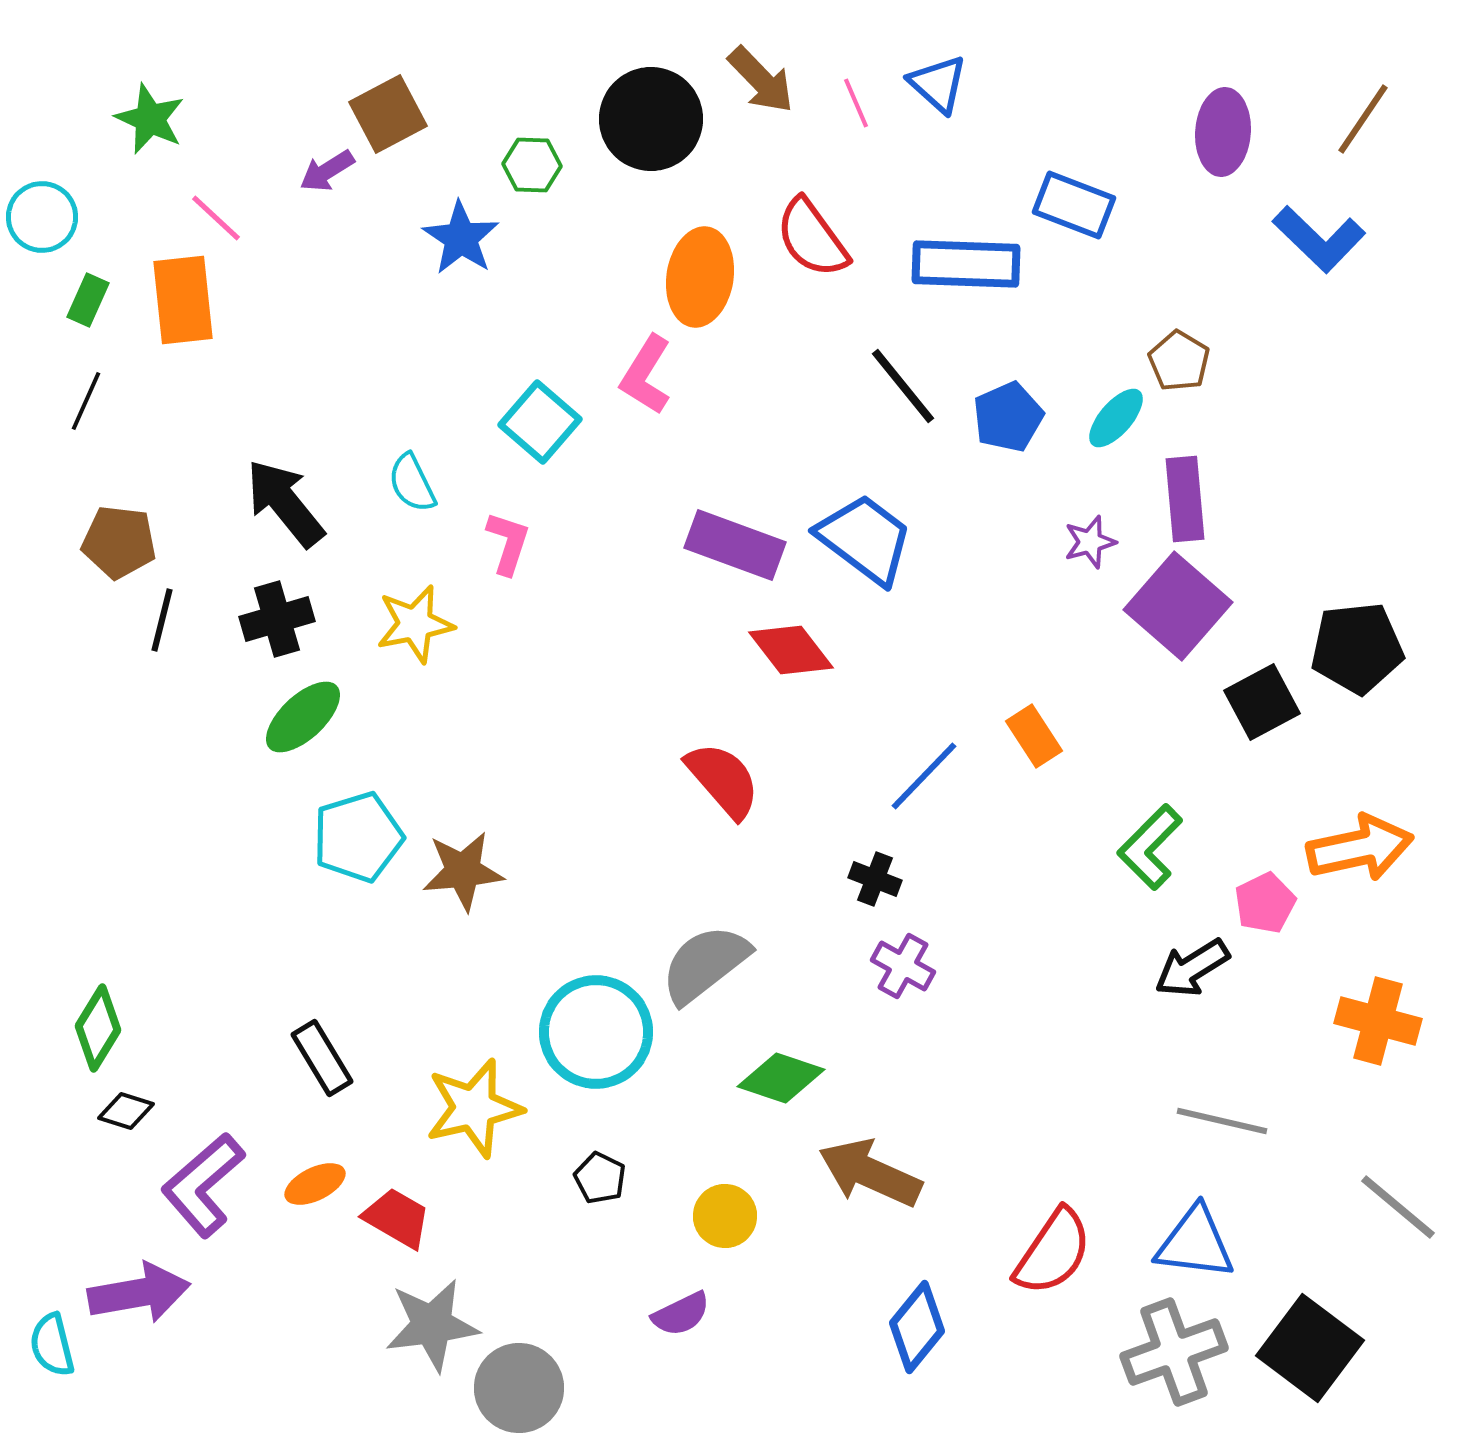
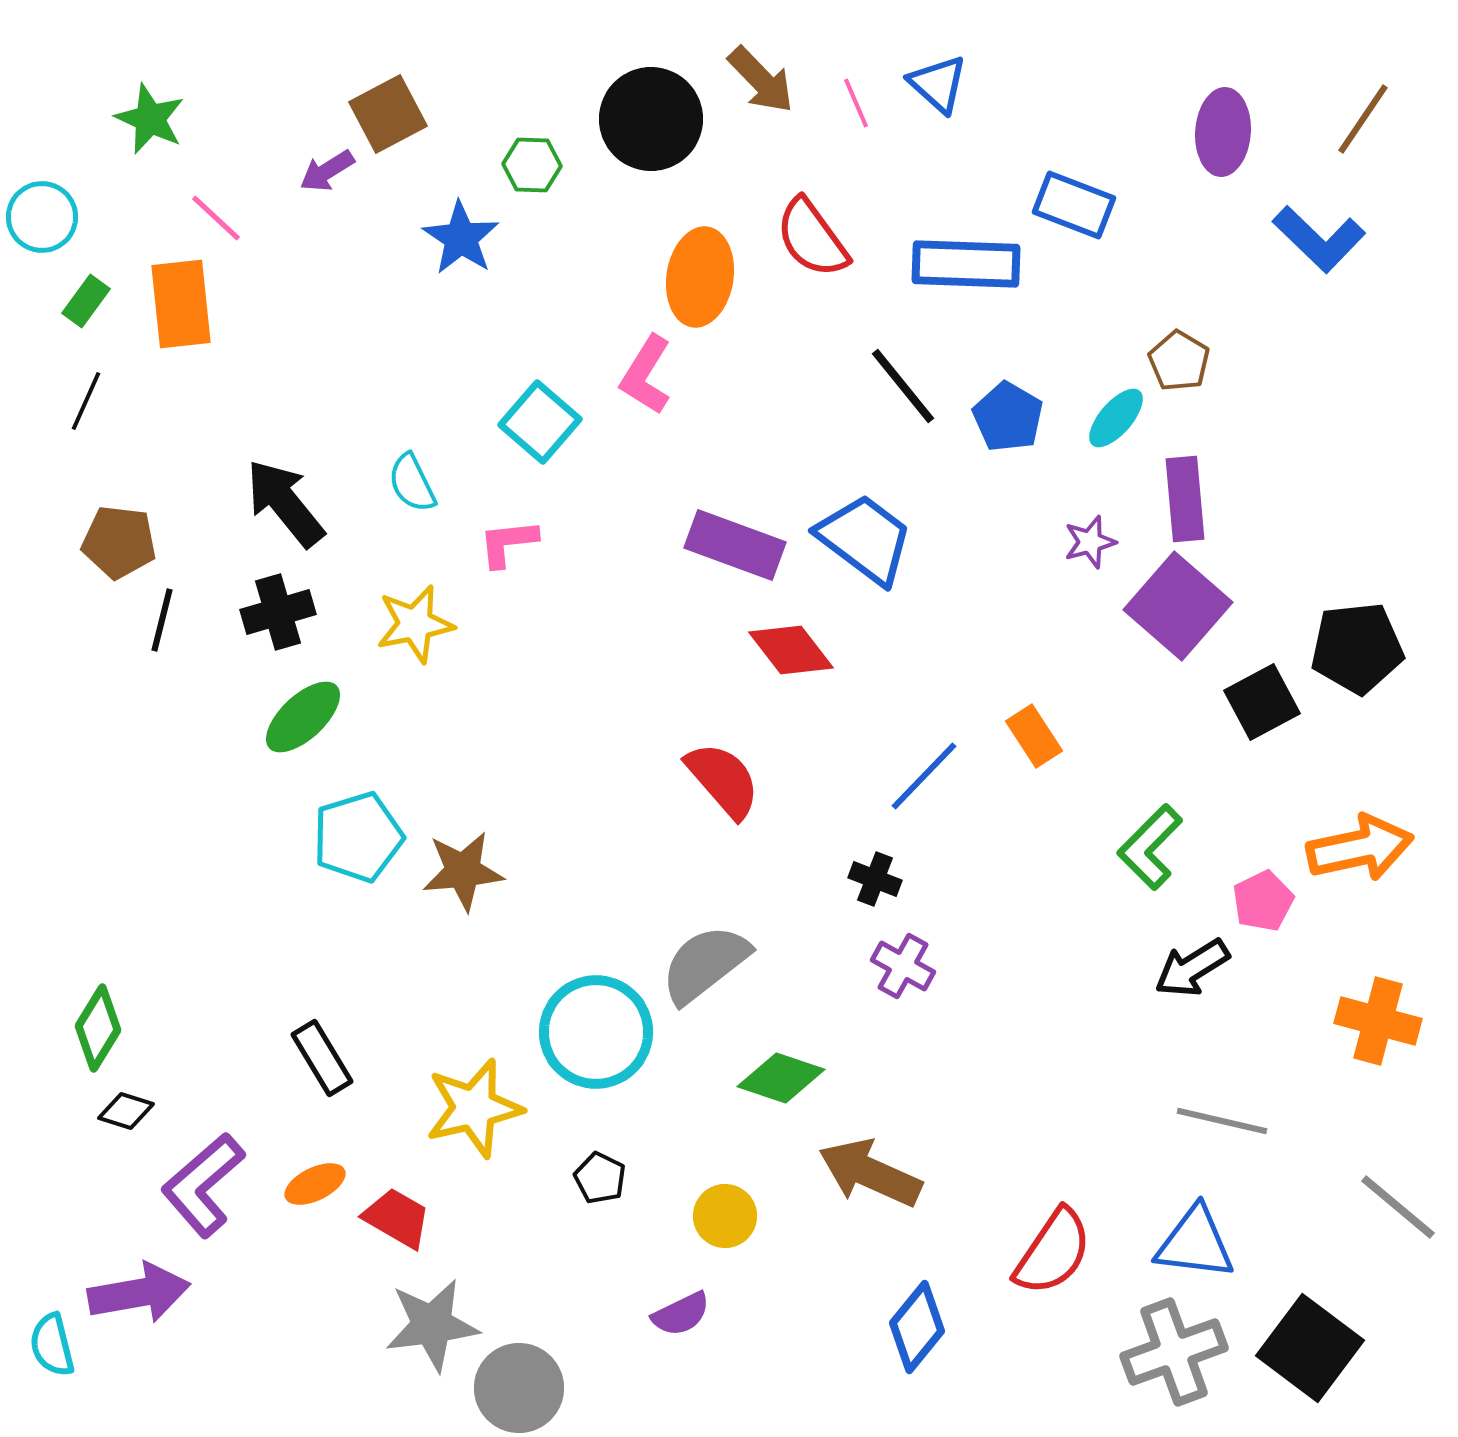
green rectangle at (88, 300): moved 2 px left, 1 px down; rotated 12 degrees clockwise
orange rectangle at (183, 300): moved 2 px left, 4 px down
blue pentagon at (1008, 417): rotated 18 degrees counterclockwise
pink L-shape at (508, 543): rotated 114 degrees counterclockwise
black cross at (277, 619): moved 1 px right, 7 px up
pink pentagon at (1265, 903): moved 2 px left, 2 px up
